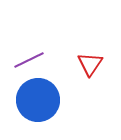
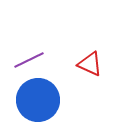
red triangle: rotated 40 degrees counterclockwise
